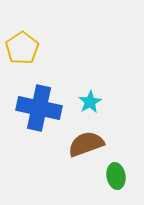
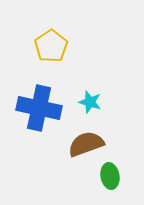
yellow pentagon: moved 29 px right, 2 px up
cyan star: rotated 25 degrees counterclockwise
green ellipse: moved 6 px left
